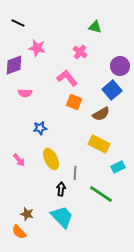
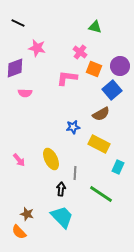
purple diamond: moved 1 px right, 3 px down
pink L-shape: rotated 45 degrees counterclockwise
orange square: moved 20 px right, 33 px up
blue star: moved 33 px right, 1 px up
cyan rectangle: rotated 40 degrees counterclockwise
